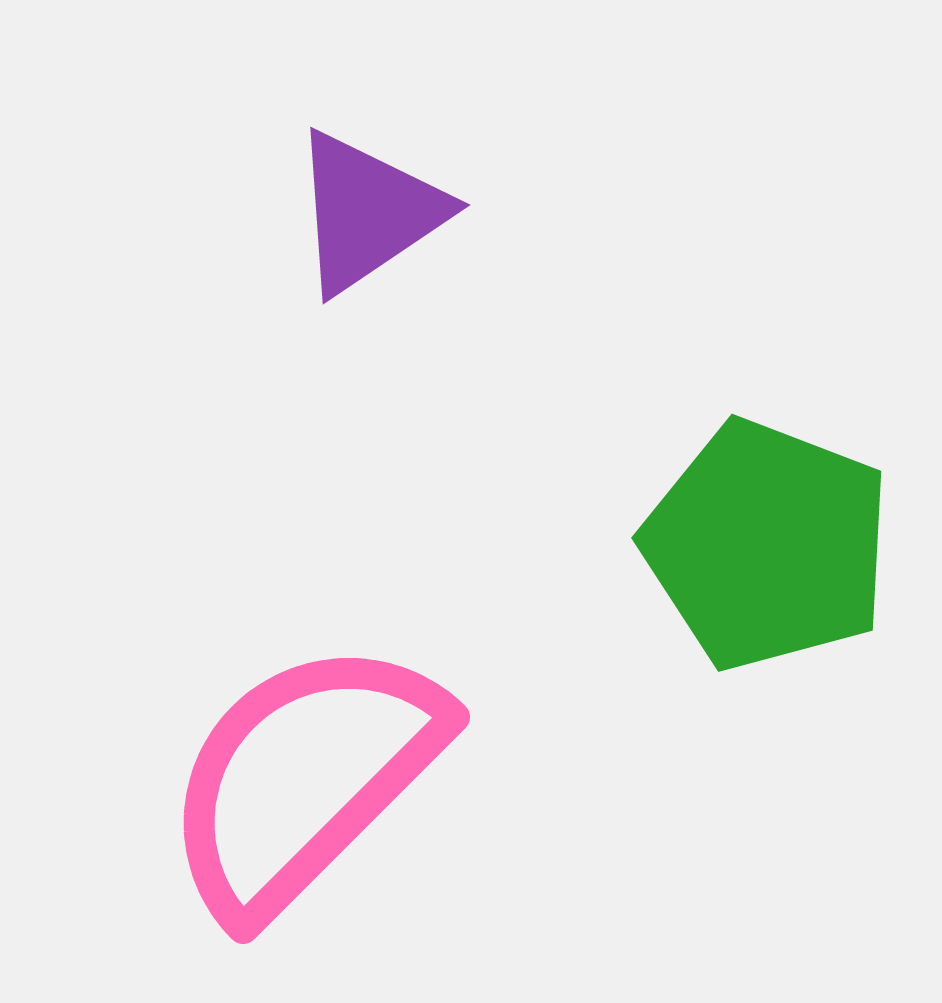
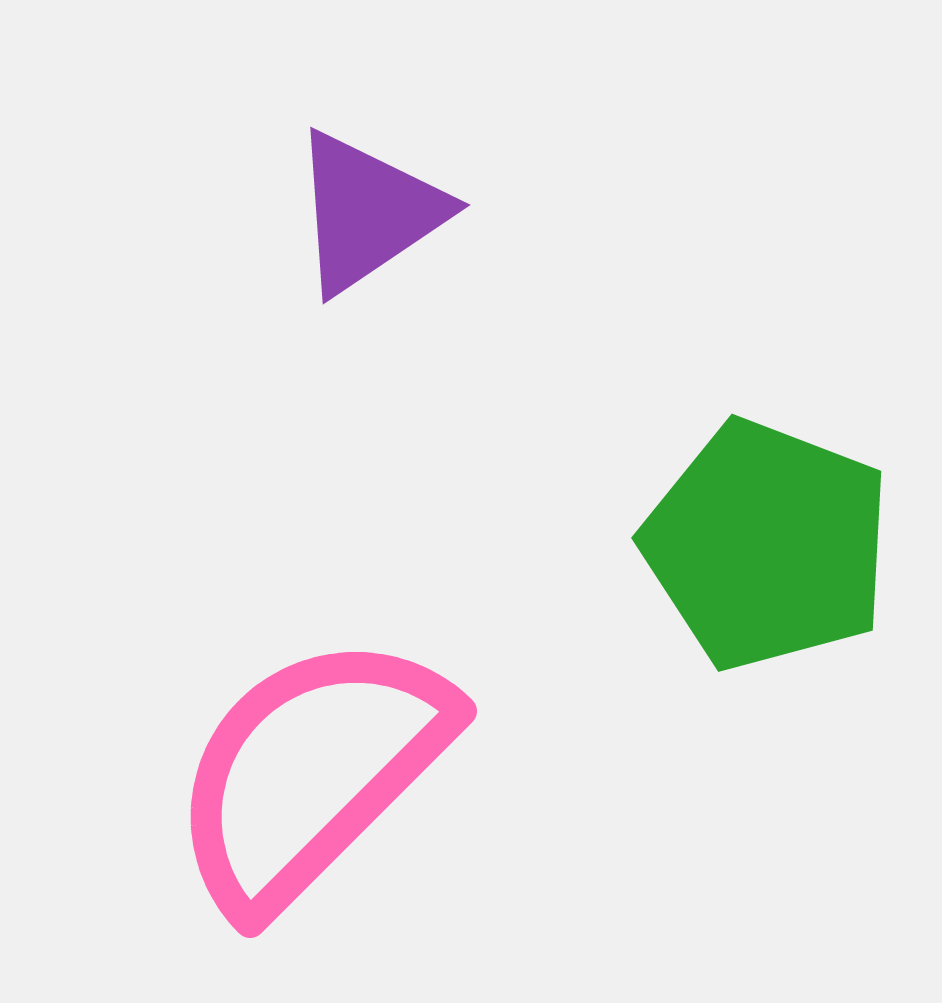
pink semicircle: moved 7 px right, 6 px up
